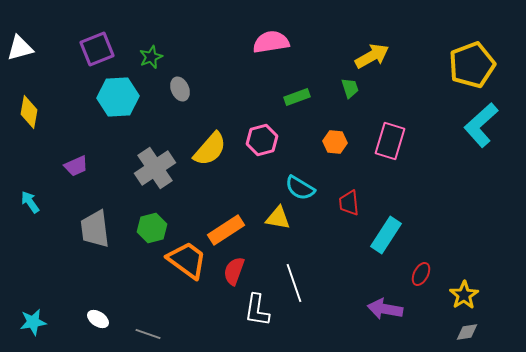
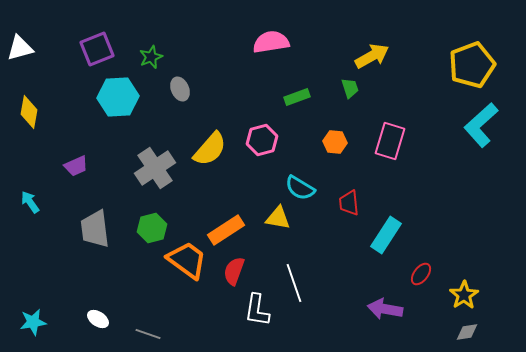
red ellipse: rotated 10 degrees clockwise
